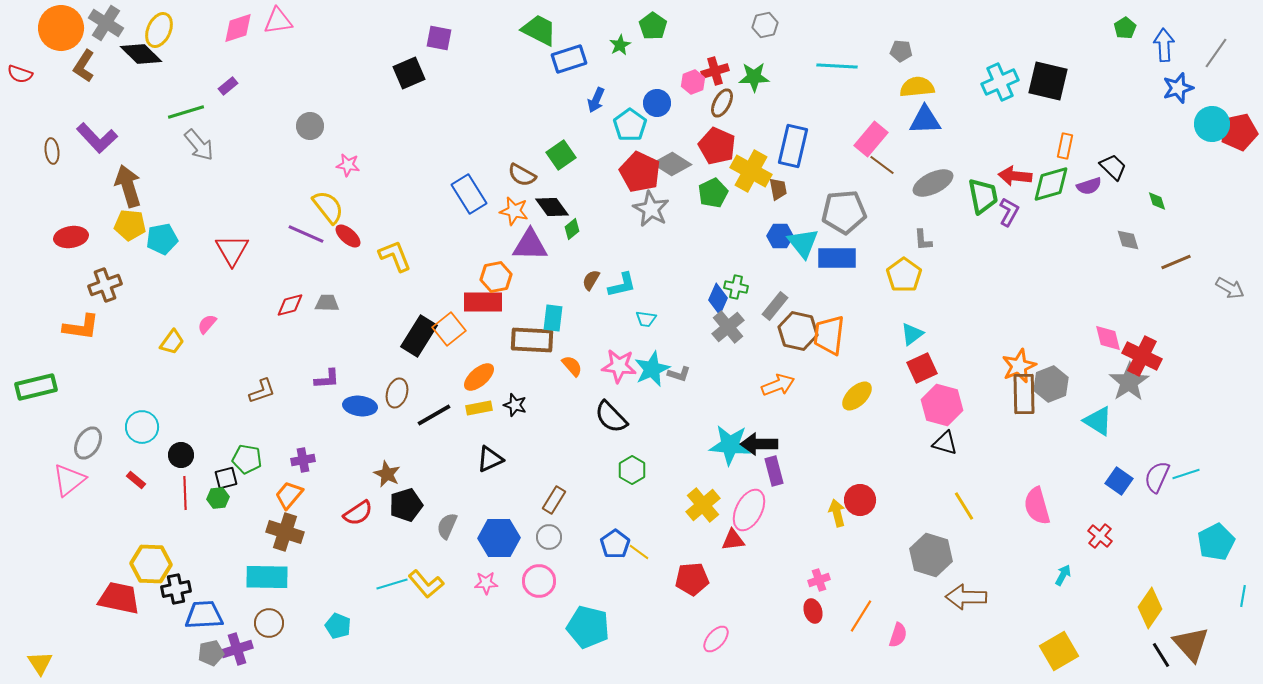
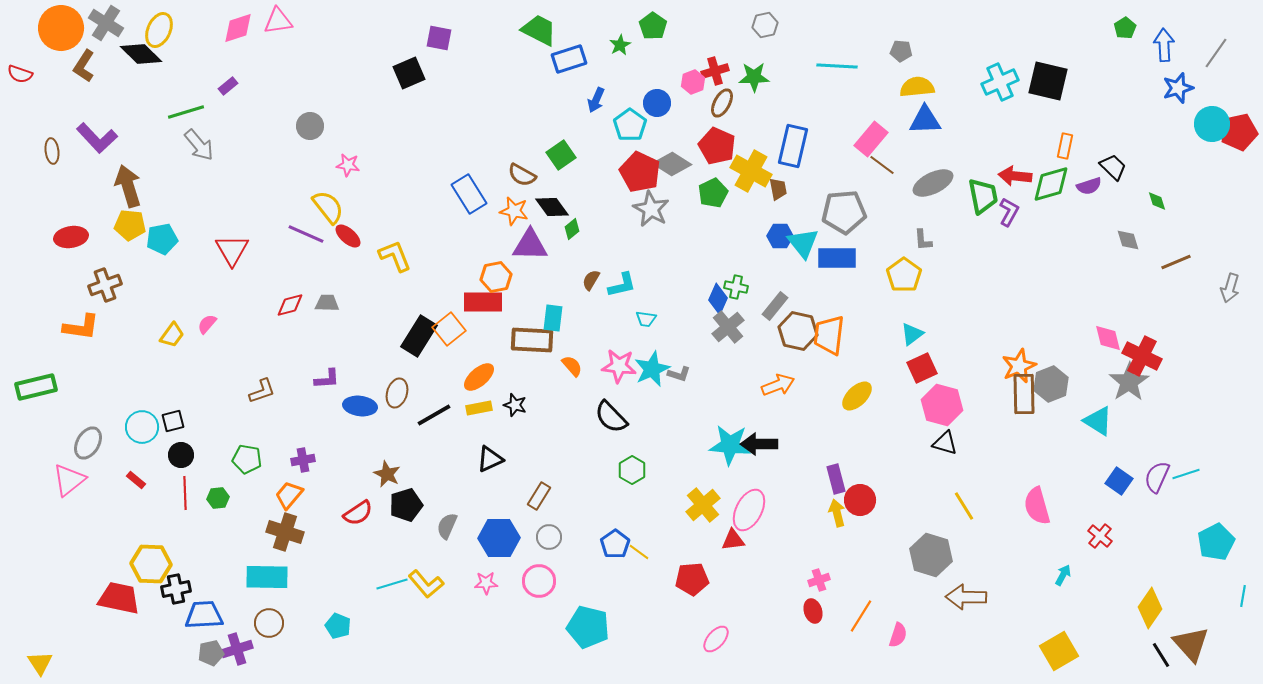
gray arrow at (1230, 288): rotated 76 degrees clockwise
yellow trapezoid at (172, 342): moved 7 px up
purple rectangle at (774, 471): moved 62 px right, 8 px down
black square at (226, 478): moved 53 px left, 57 px up
brown rectangle at (554, 500): moved 15 px left, 4 px up
